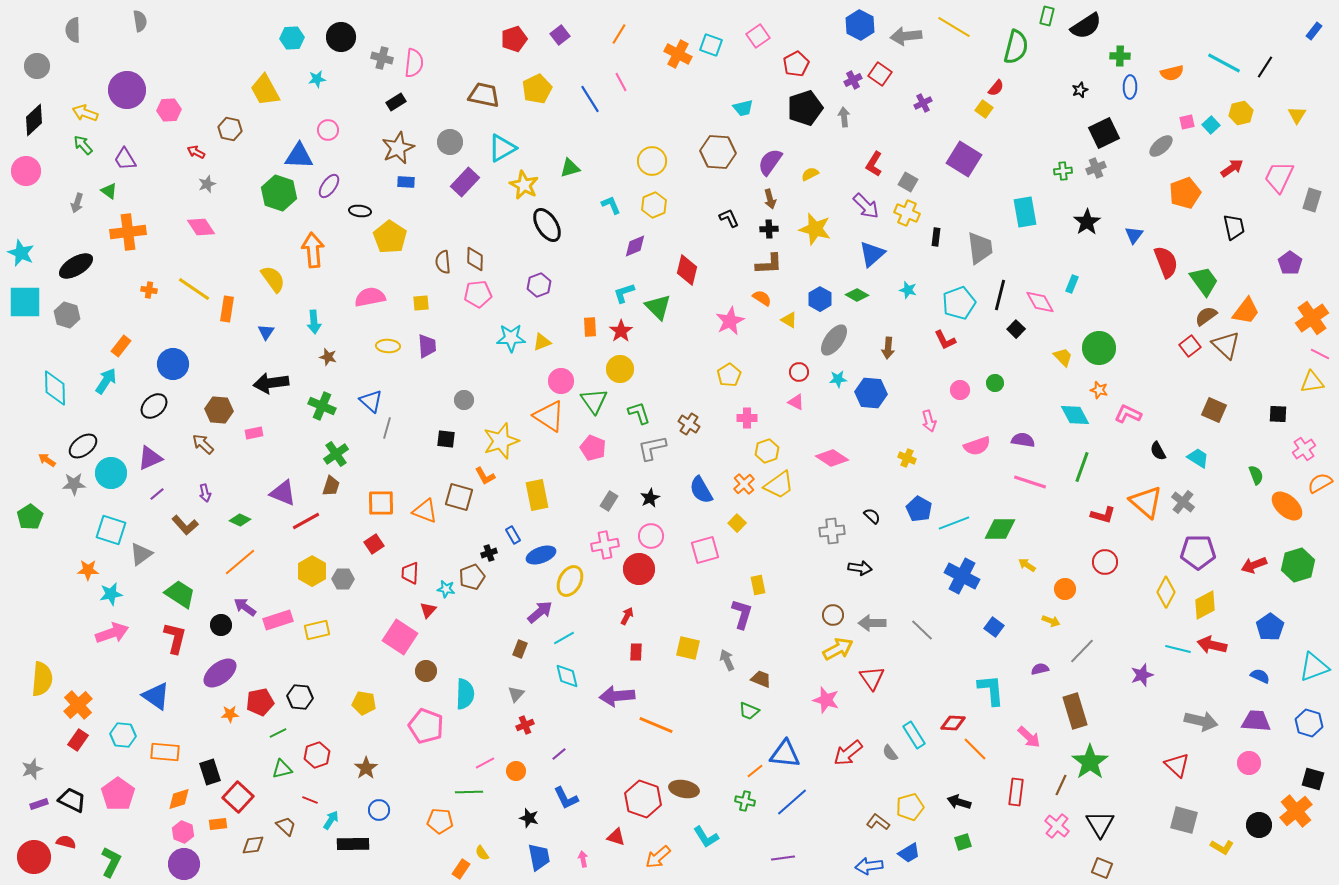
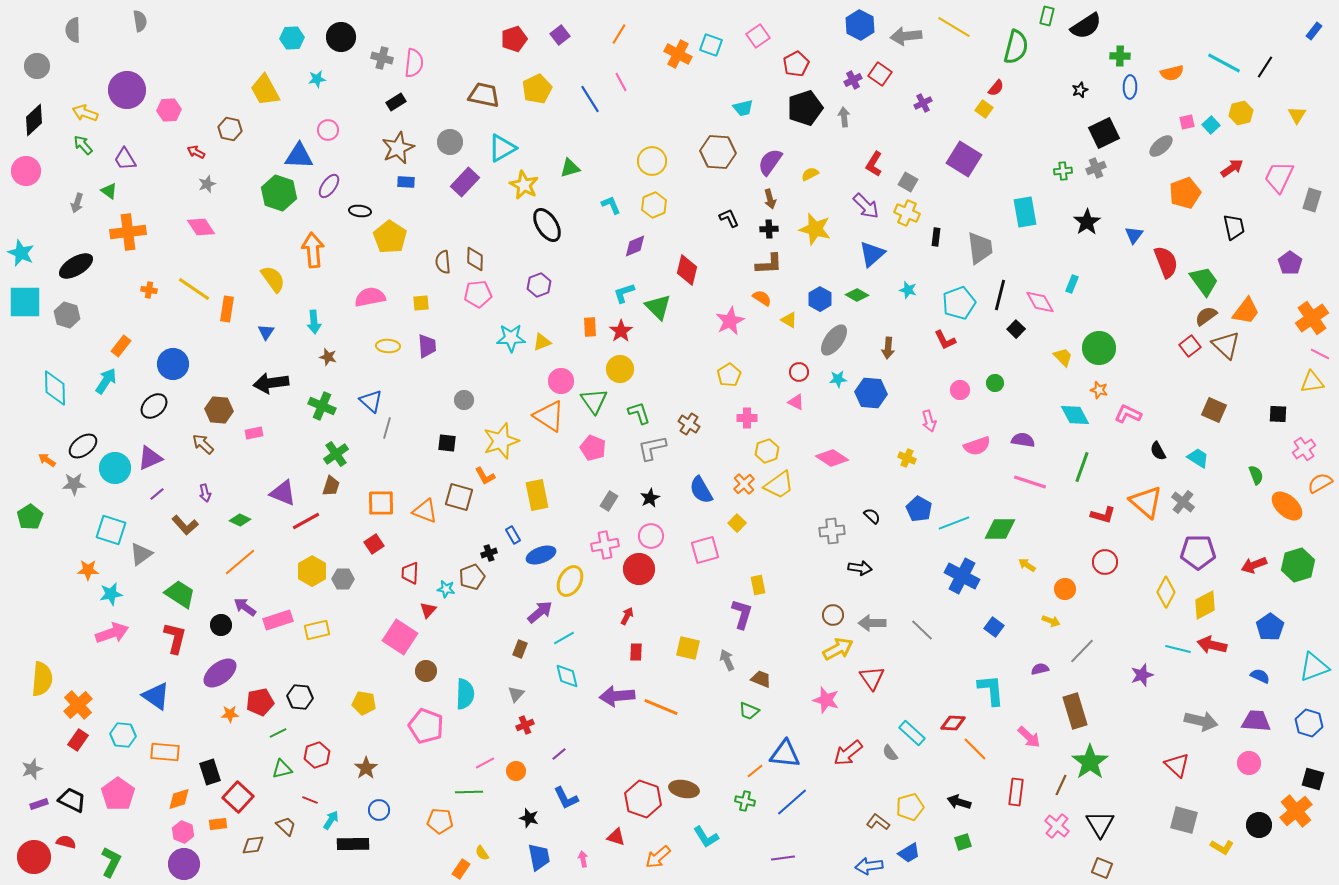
black square at (446, 439): moved 1 px right, 4 px down
cyan circle at (111, 473): moved 4 px right, 5 px up
orange line at (656, 725): moved 5 px right, 18 px up
cyan rectangle at (914, 735): moved 2 px left, 2 px up; rotated 16 degrees counterclockwise
